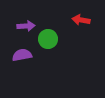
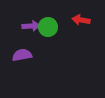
purple arrow: moved 5 px right
green circle: moved 12 px up
